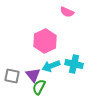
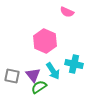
pink hexagon: rotated 10 degrees counterclockwise
cyan arrow: moved 2 px right, 5 px down; rotated 102 degrees counterclockwise
green semicircle: rotated 28 degrees clockwise
